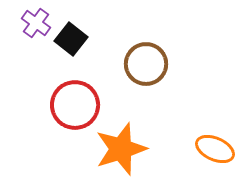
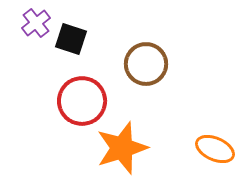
purple cross: rotated 16 degrees clockwise
black square: rotated 20 degrees counterclockwise
red circle: moved 7 px right, 4 px up
orange star: moved 1 px right, 1 px up
